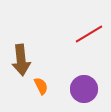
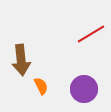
red line: moved 2 px right
